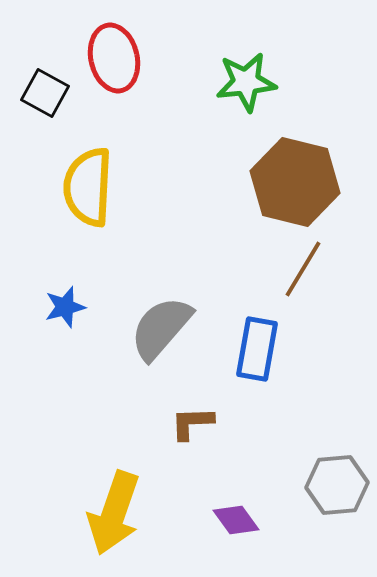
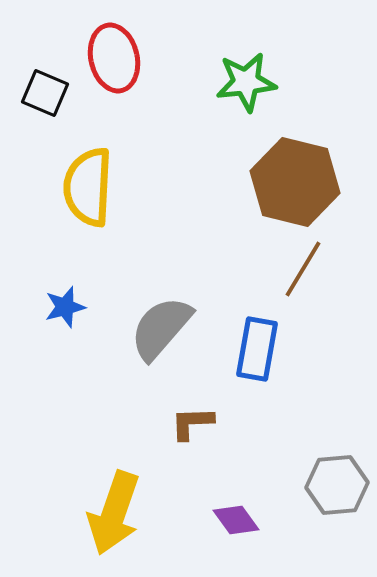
black square: rotated 6 degrees counterclockwise
